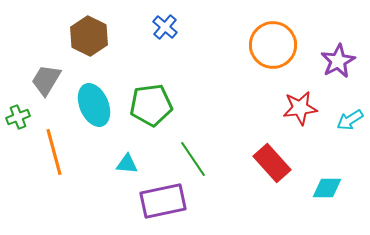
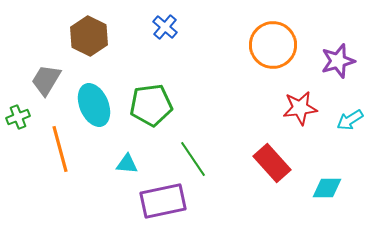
purple star: rotated 12 degrees clockwise
orange line: moved 6 px right, 3 px up
